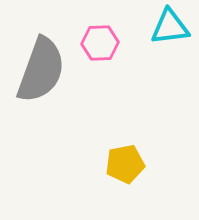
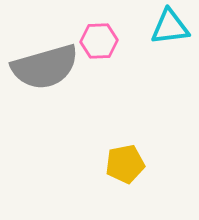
pink hexagon: moved 1 px left, 2 px up
gray semicircle: moved 4 px right, 3 px up; rotated 54 degrees clockwise
